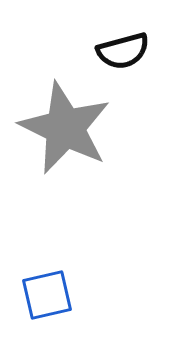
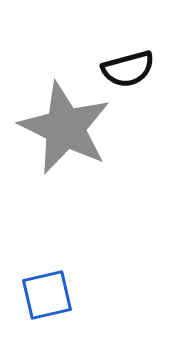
black semicircle: moved 5 px right, 18 px down
